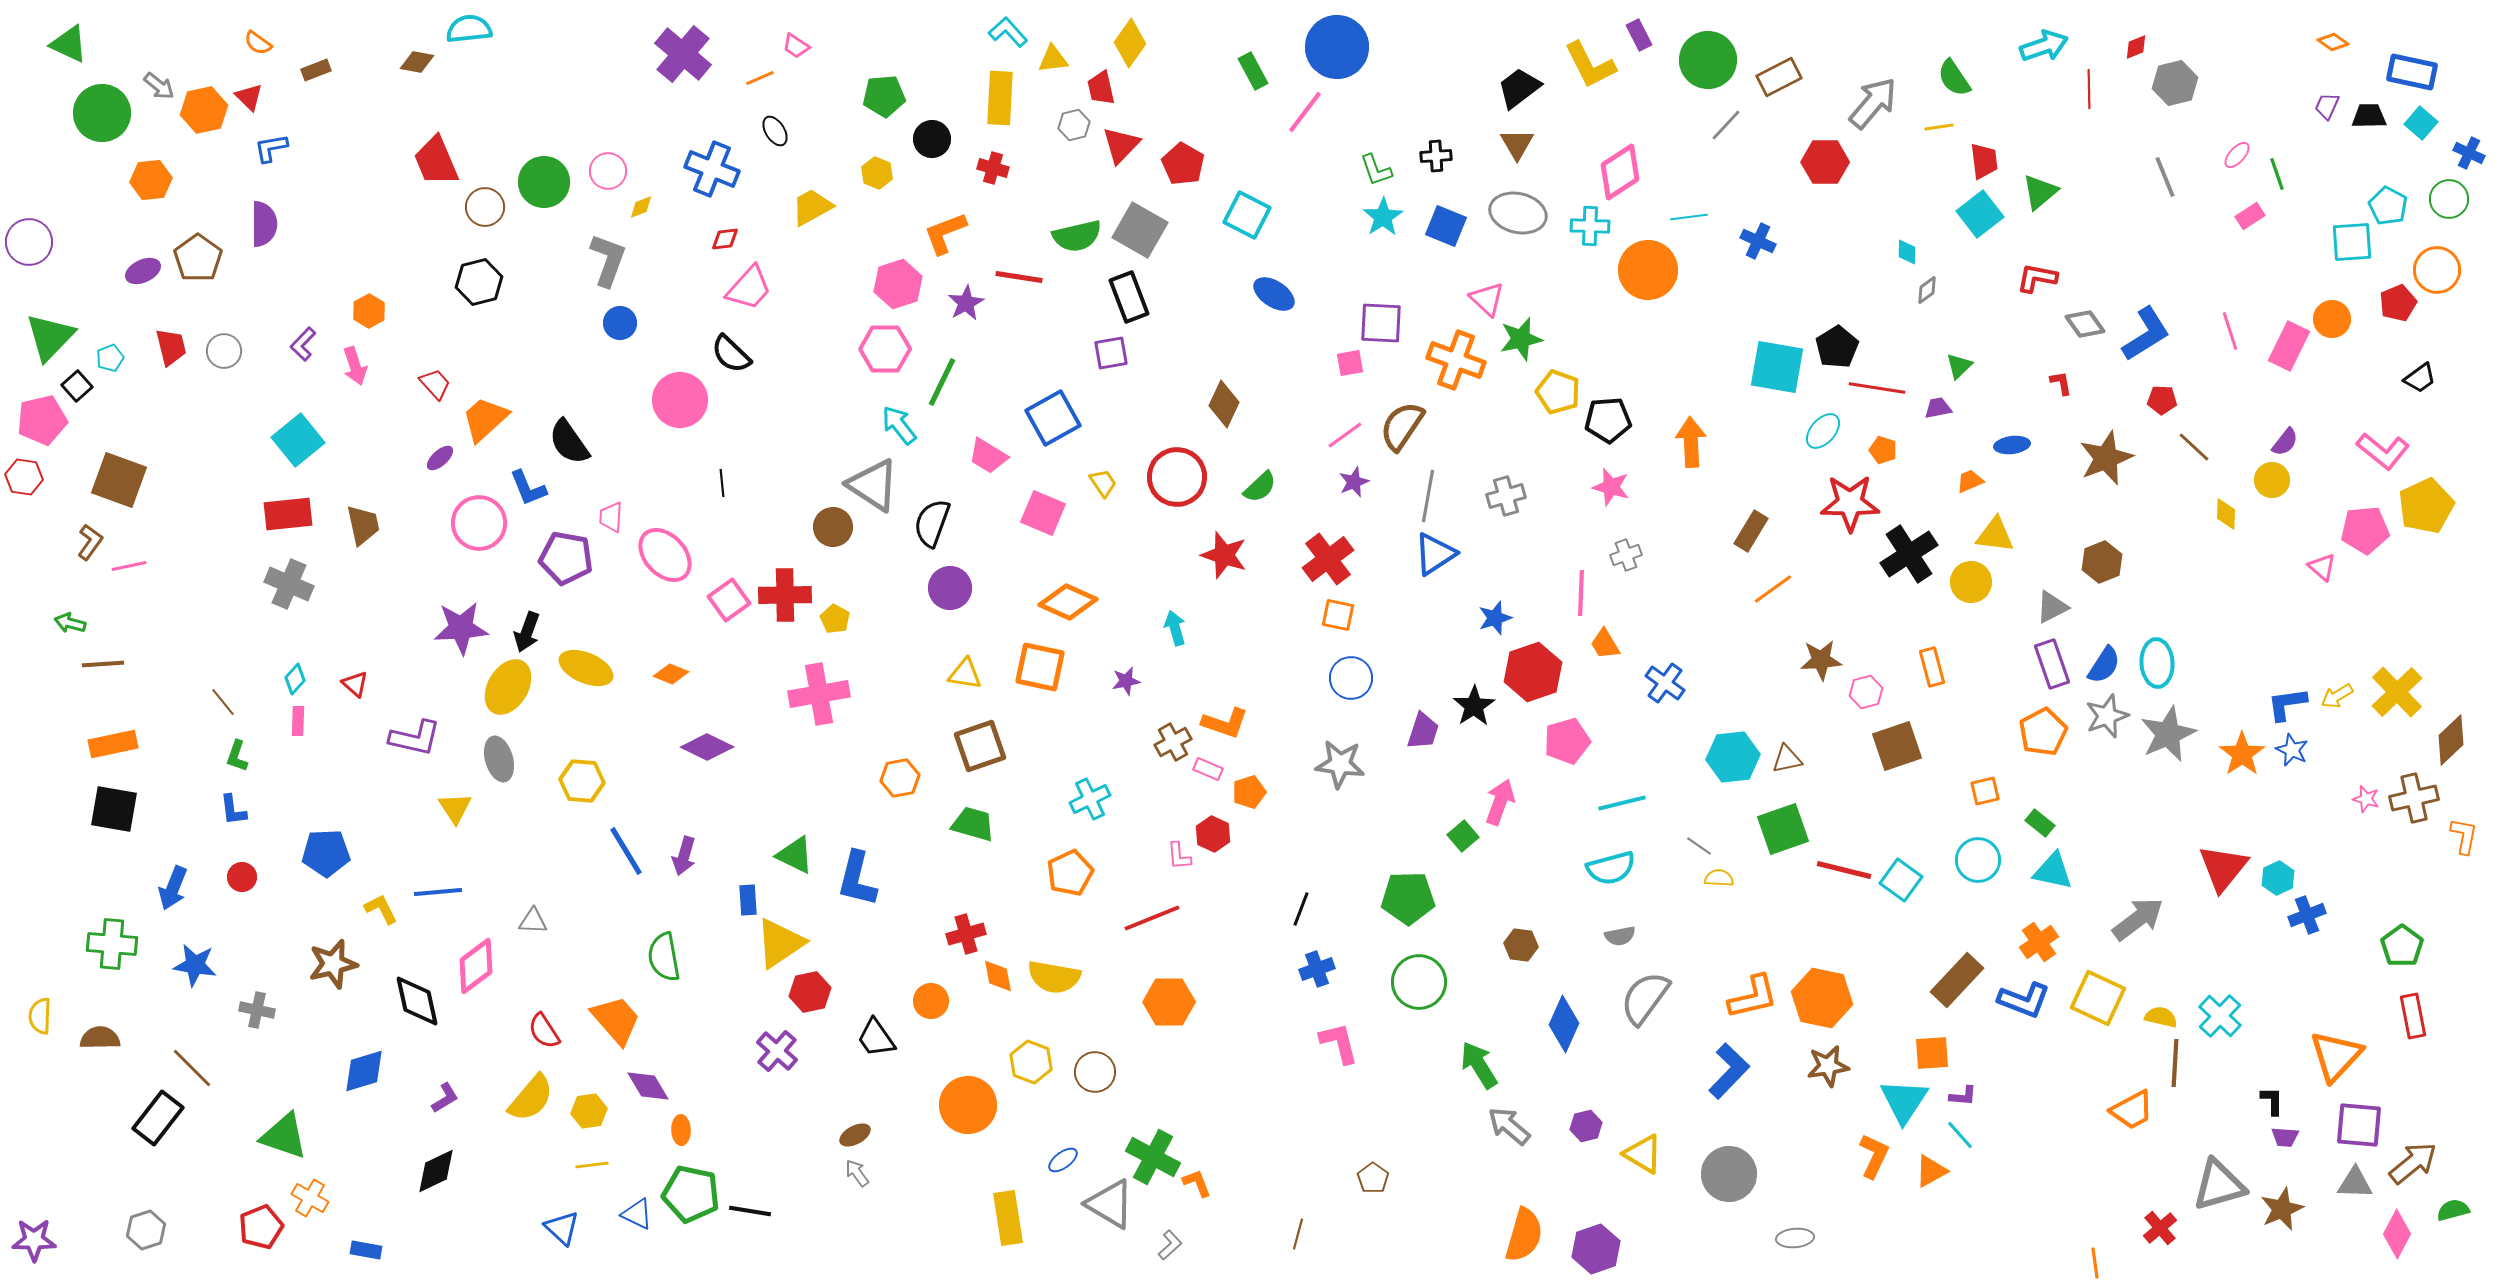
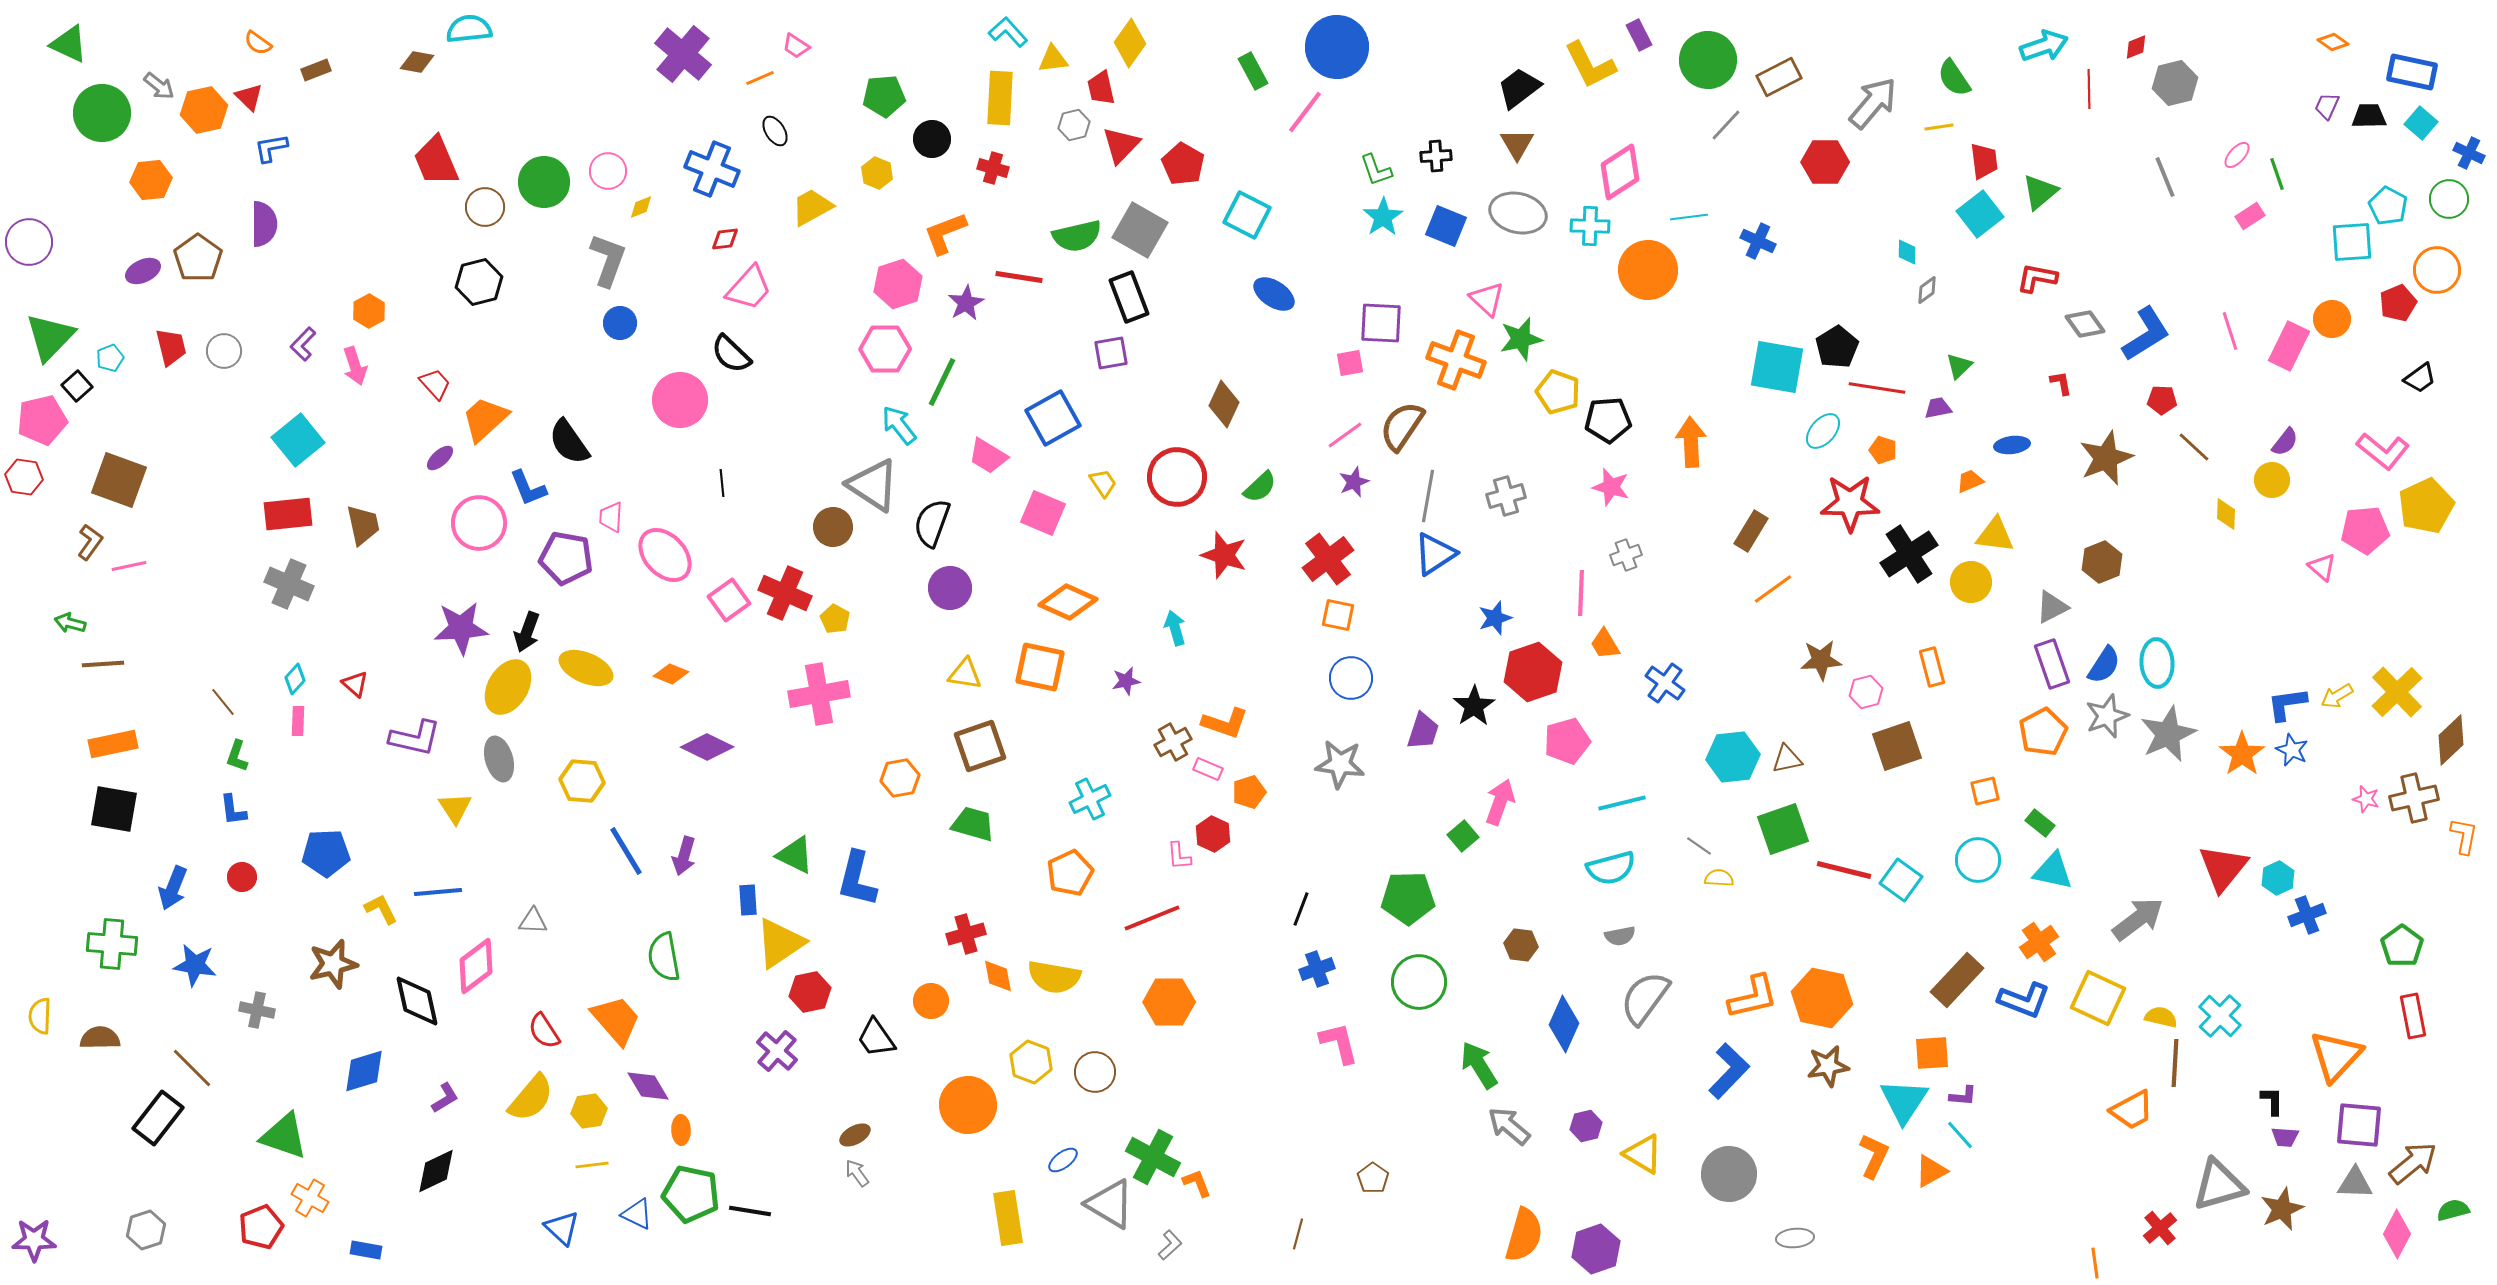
red cross at (785, 595): moved 2 px up; rotated 24 degrees clockwise
